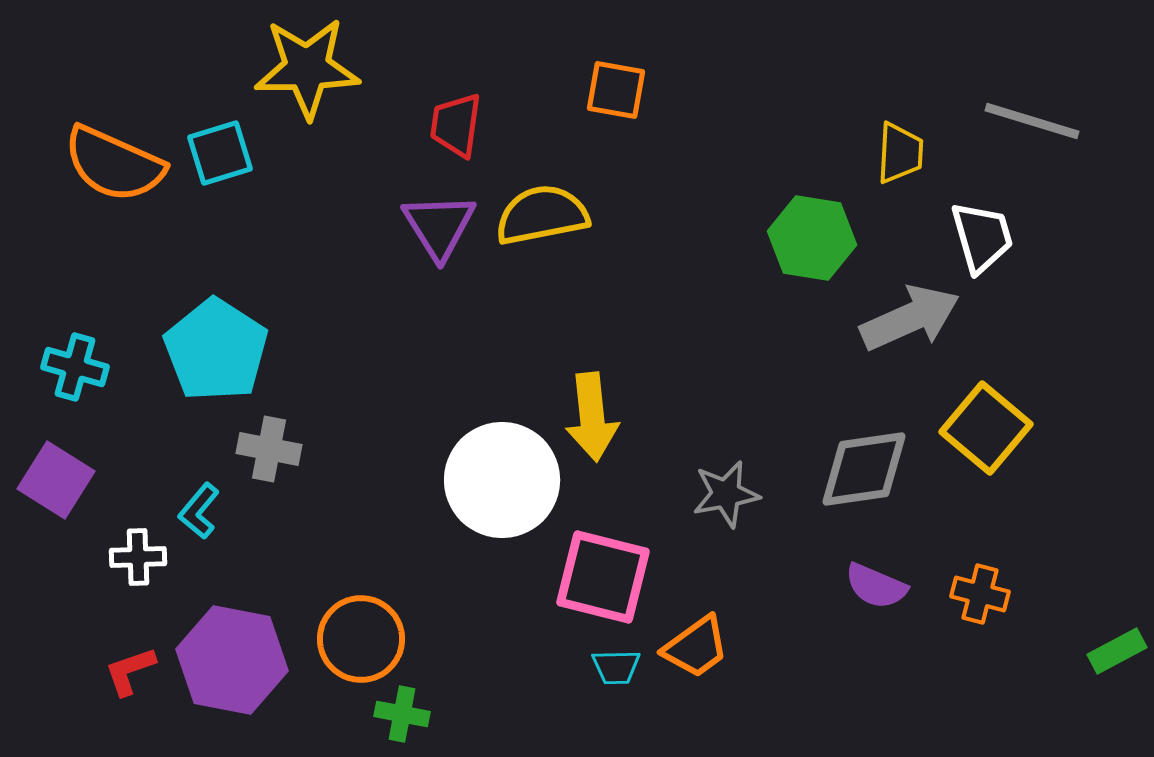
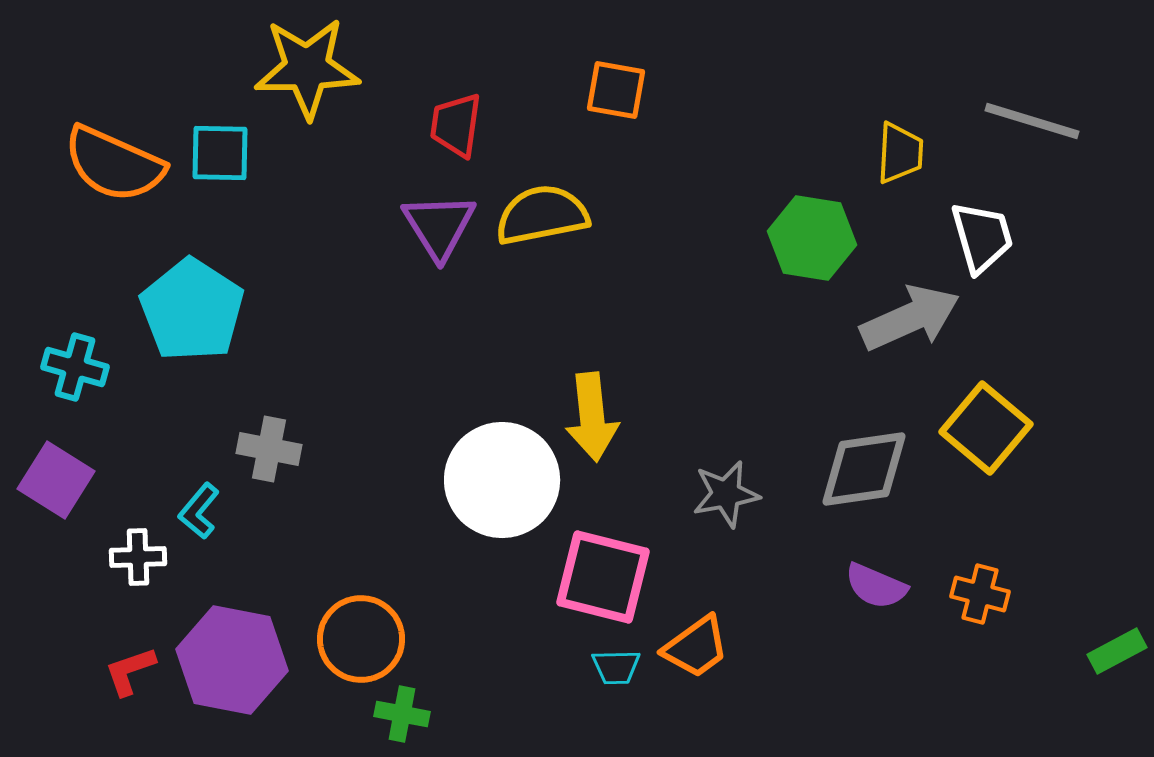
cyan square: rotated 18 degrees clockwise
cyan pentagon: moved 24 px left, 40 px up
